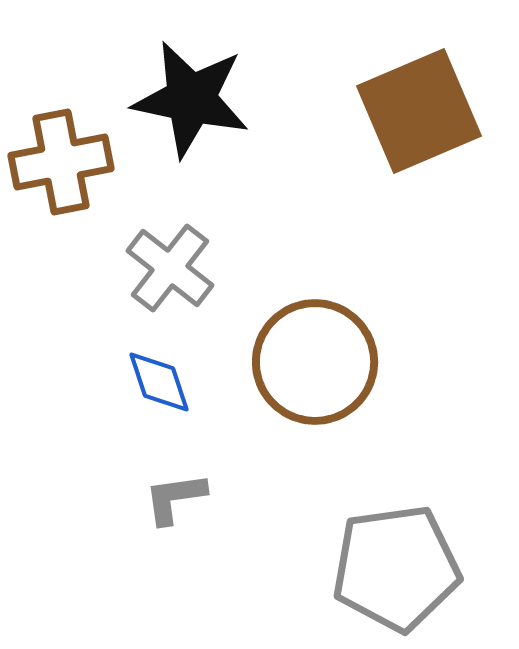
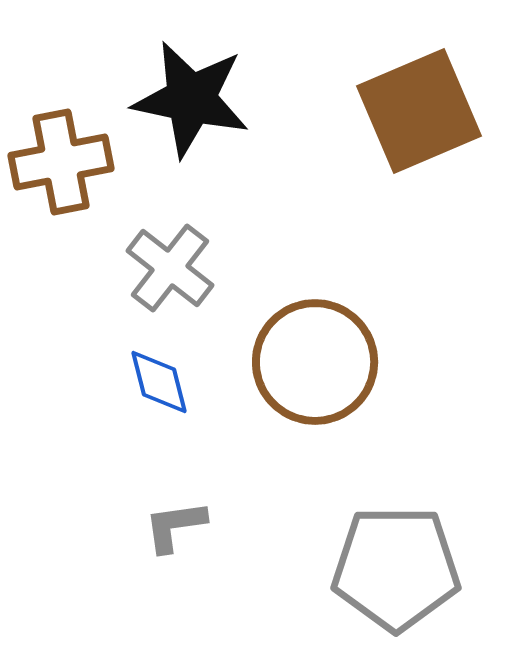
blue diamond: rotated 4 degrees clockwise
gray L-shape: moved 28 px down
gray pentagon: rotated 8 degrees clockwise
